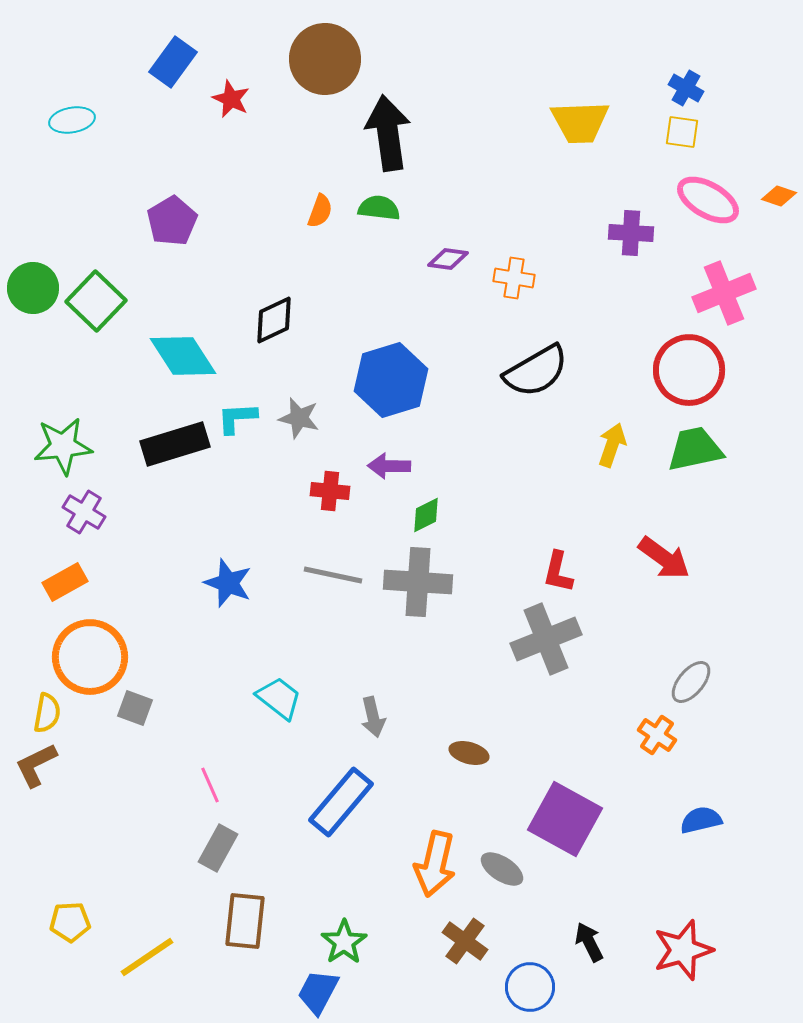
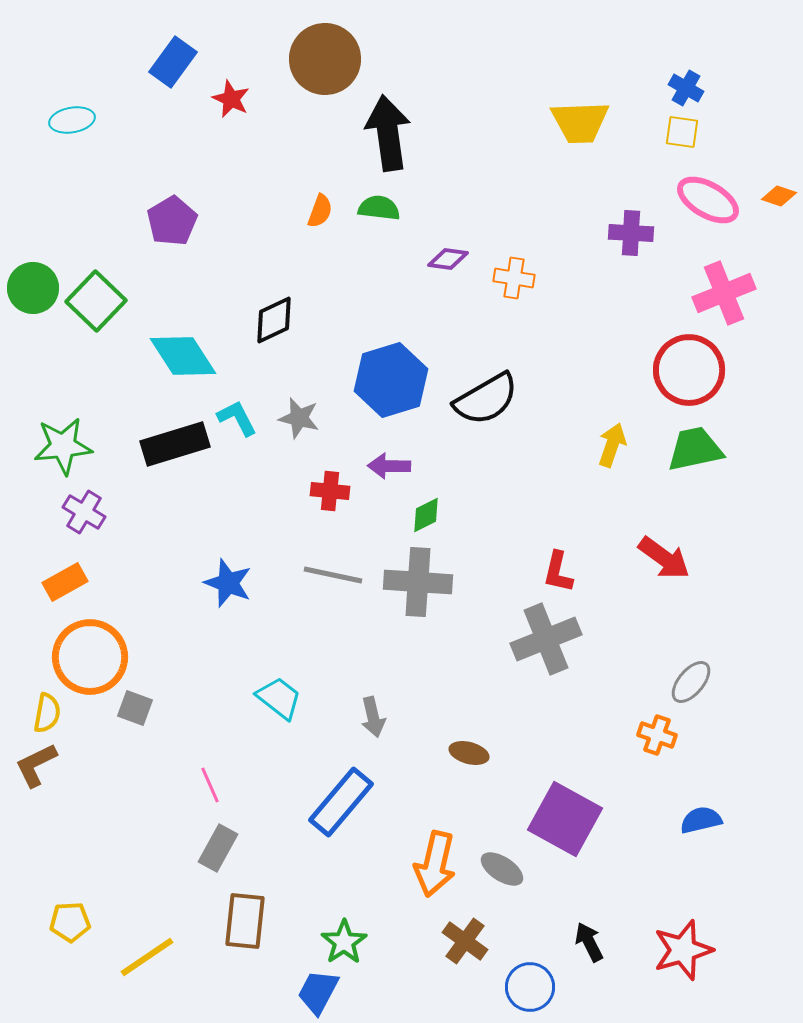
black semicircle at (536, 371): moved 50 px left, 28 px down
cyan L-shape at (237, 418): rotated 66 degrees clockwise
orange cross at (657, 735): rotated 15 degrees counterclockwise
